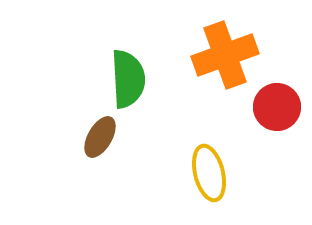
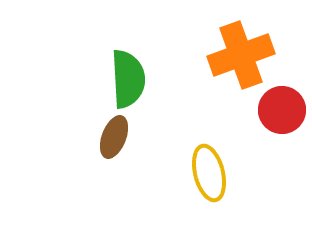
orange cross: moved 16 px right
red circle: moved 5 px right, 3 px down
brown ellipse: moved 14 px right; rotated 9 degrees counterclockwise
